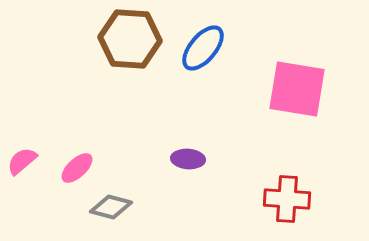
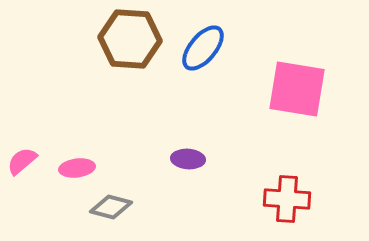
pink ellipse: rotated 36 degrees clockwise
